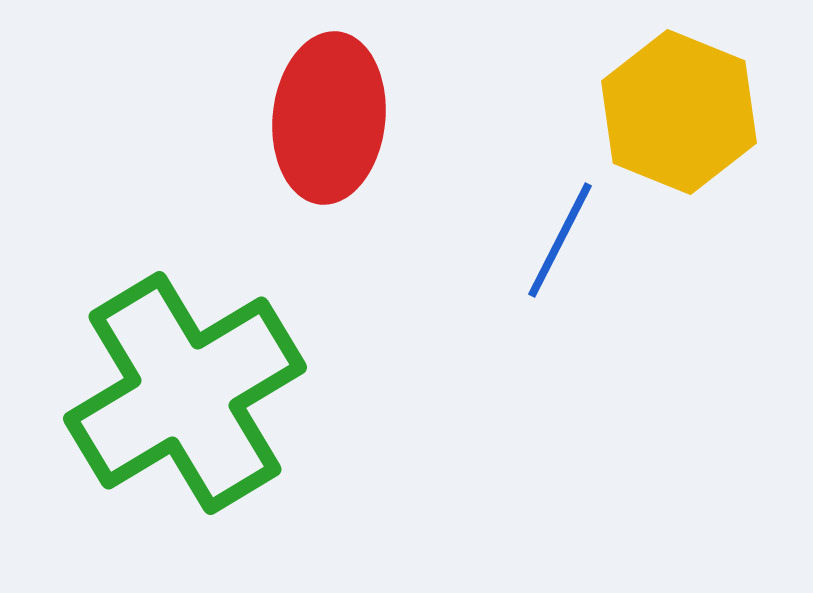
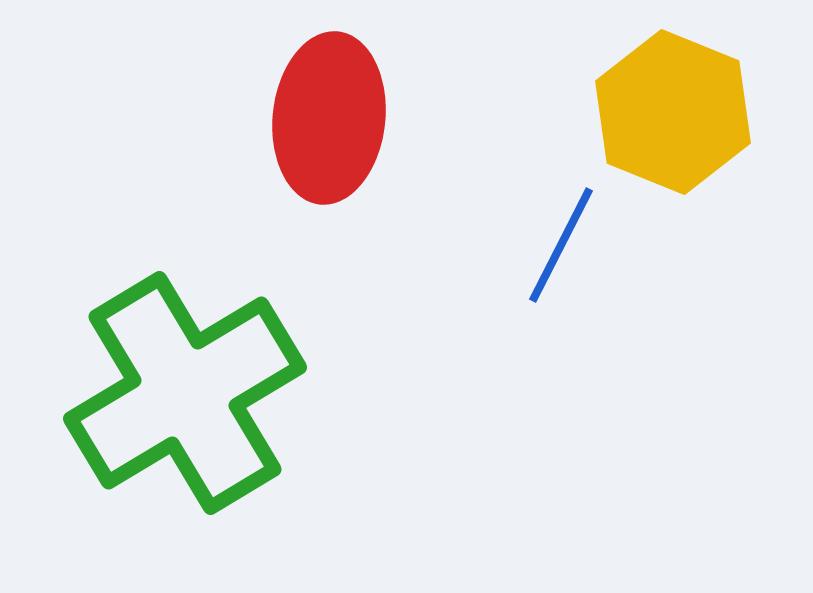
yellow hexagon: moved 6 px left
blue line: moved 1 px right, 5 px down
